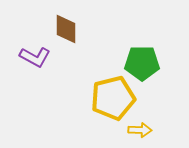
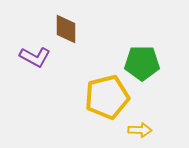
yellow pentagon: moved 6 px left, 1 px up
